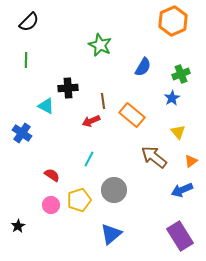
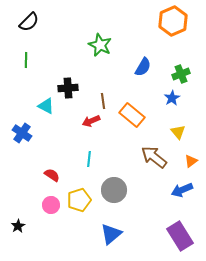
cyan line: rotated 21 degrees counterclockwise
